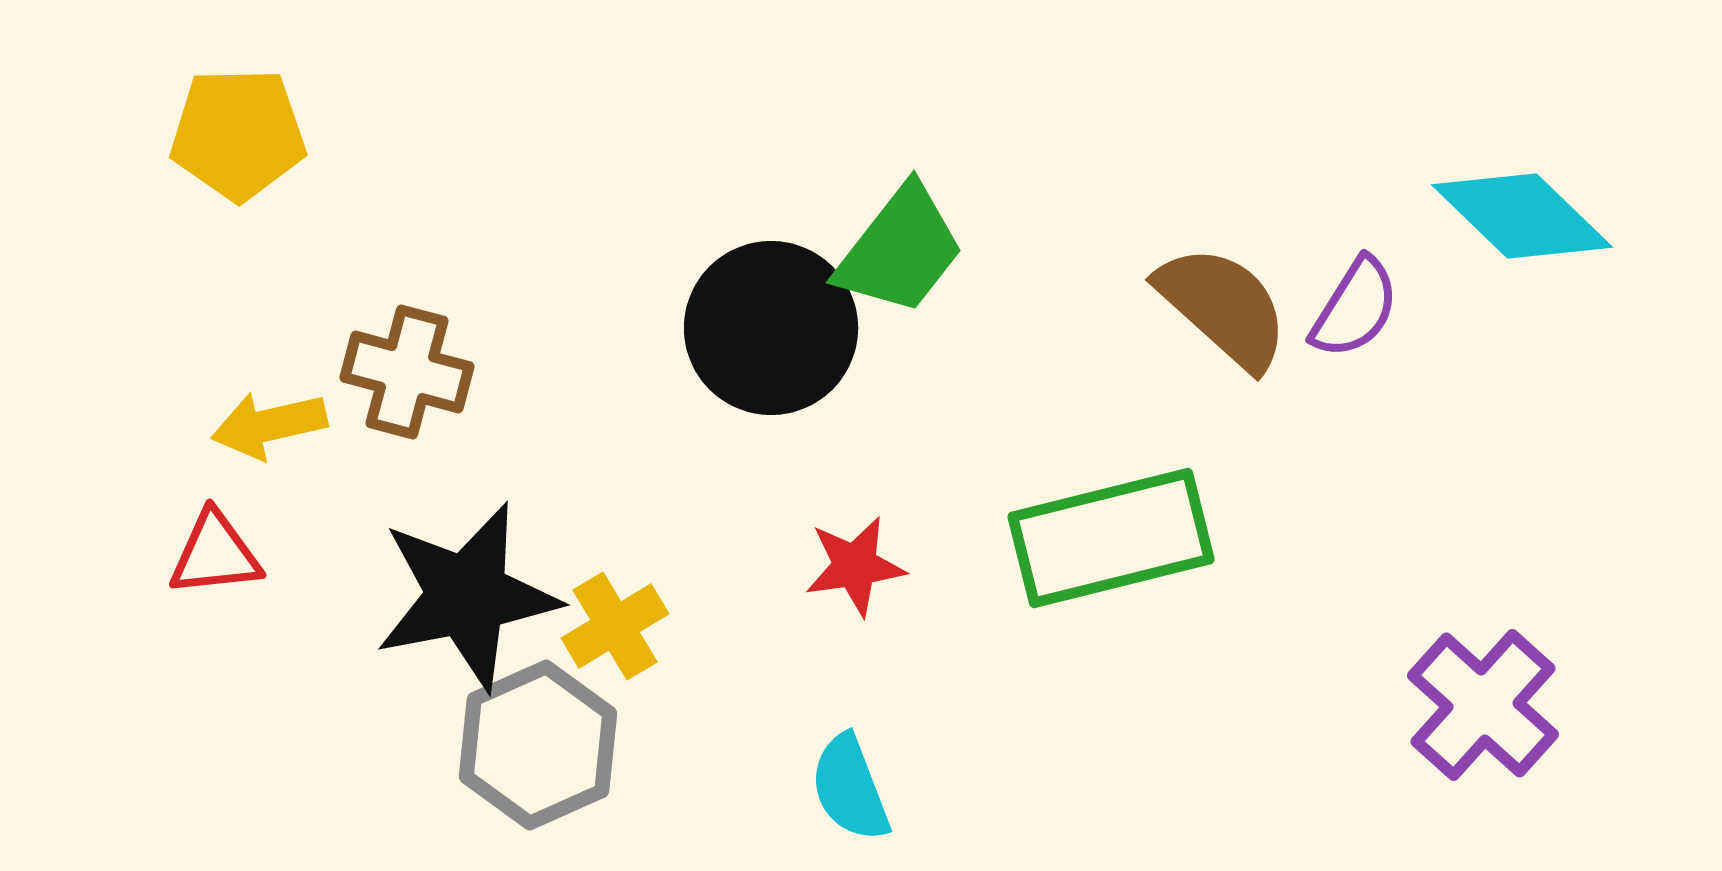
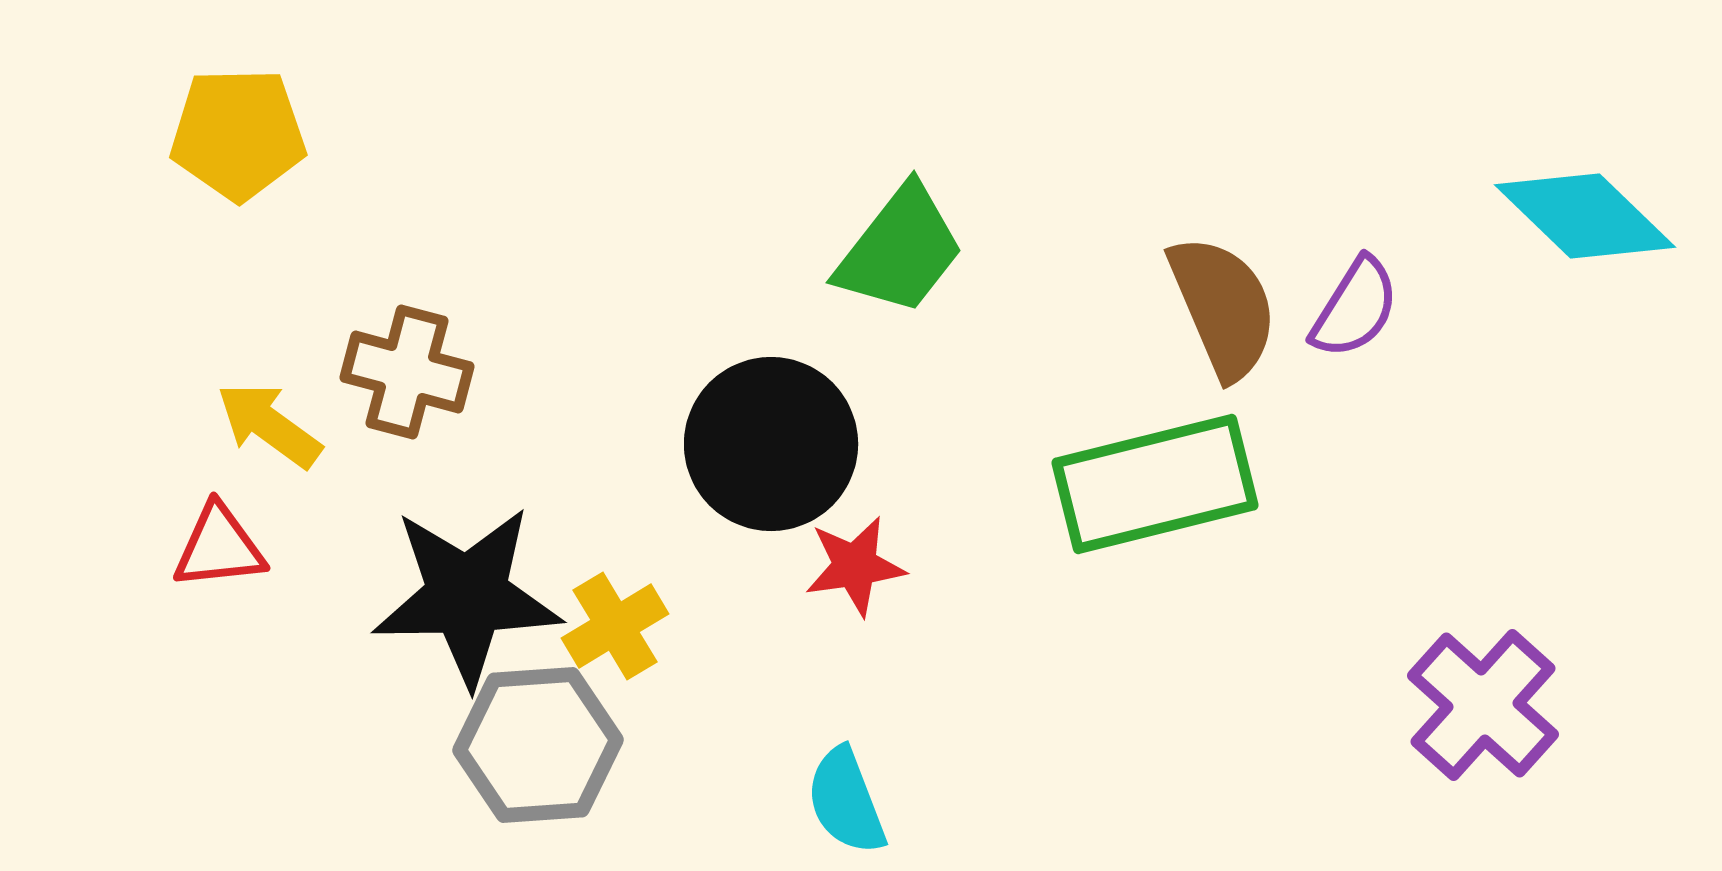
cyan diamond: moved 63 px right
brown semicircle: rotated 25 degrees clockwise
black circle: moved 116 px down
yellow arrow: rotated 49 degrees clockwise
green rectangle: moved 44 px right, 54 px up
red triangle: moved 4 px right, 7 px up
black star: rotated 10 degrees clockwise
gray hexagon: rotated 20 degrees clockwise
cyan semicircle: moved 4 px left, 13 px down
